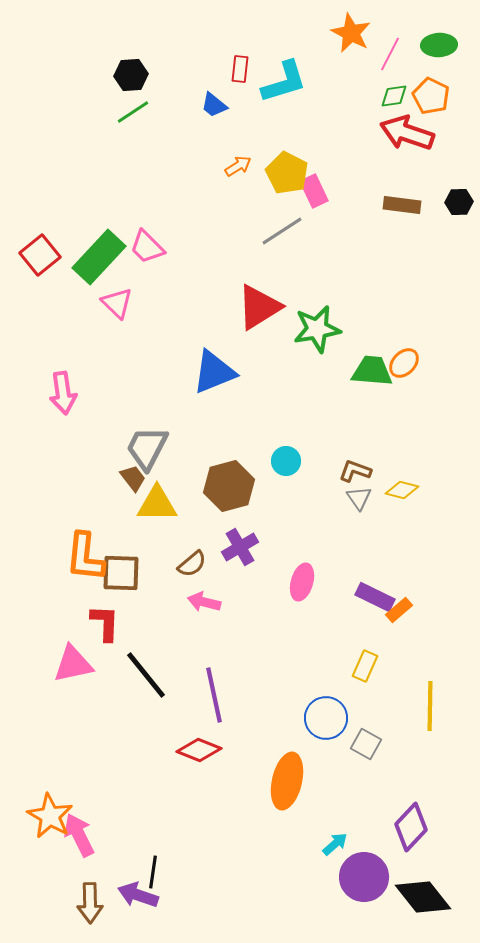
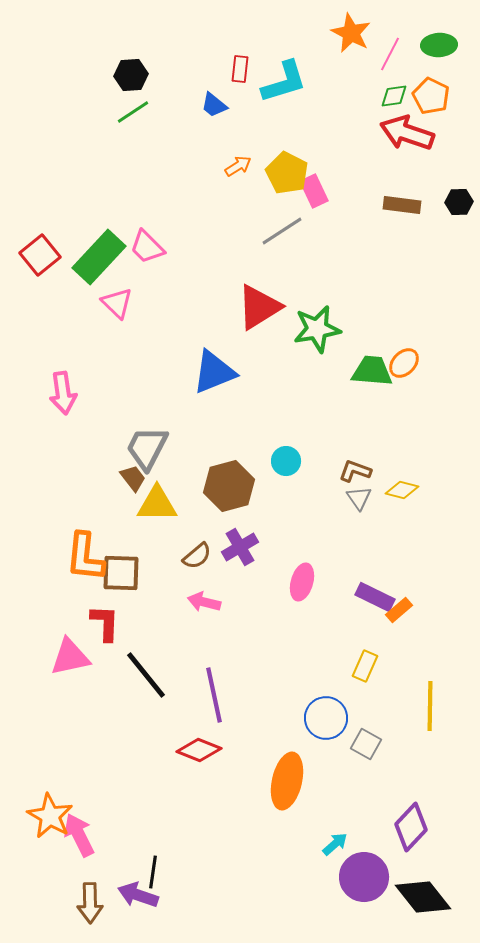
brown semicircle at (192, 564): moved 5 px right, 8 px up
pink triangle at (73, 664): moved 3 px left, 7 px up
